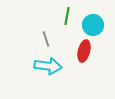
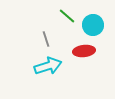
green line: rotated 60 degrees counterclockwise
red ellipse: rotated 70 degrees clockwise
cyan arrow: rotated 24 degrees counterclockwise
